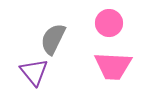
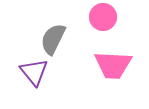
pink circle: moved 6 px left, 6 px up
pink trapezoid: moved 1 px up
